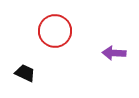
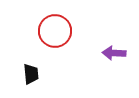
black trapezoid: moved 6 px right, 1 px down; rotated 60 degrees clockwise
